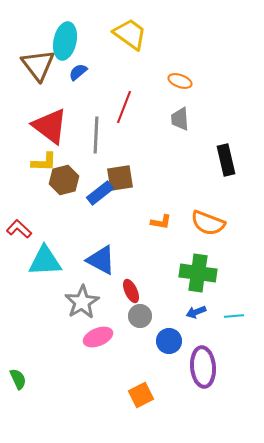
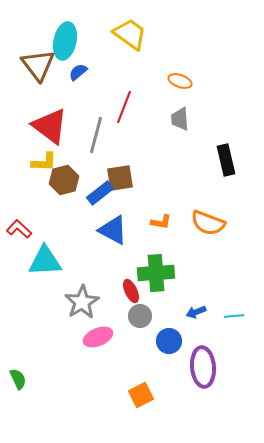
gray line: rotated 12 degrees clockwise
blue triangle: moved 12 px right, 30 px up
green cross: moved 42 px left; rotated 12 degrees counterclockwise
